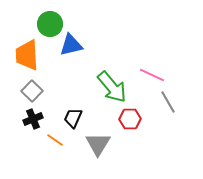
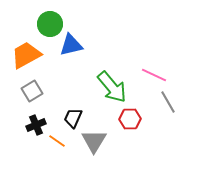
orange trapezoid: moved 1 px left; rotated 64 degrees clockwise
pink line: moved 2 px right
gray square: rotated 15 degrees clockwise
black cross: moved 3 px right, 6 px down
orange line: moved 2 px right, 1 px down
gray triangle: moved 4 px left, 3 px up
